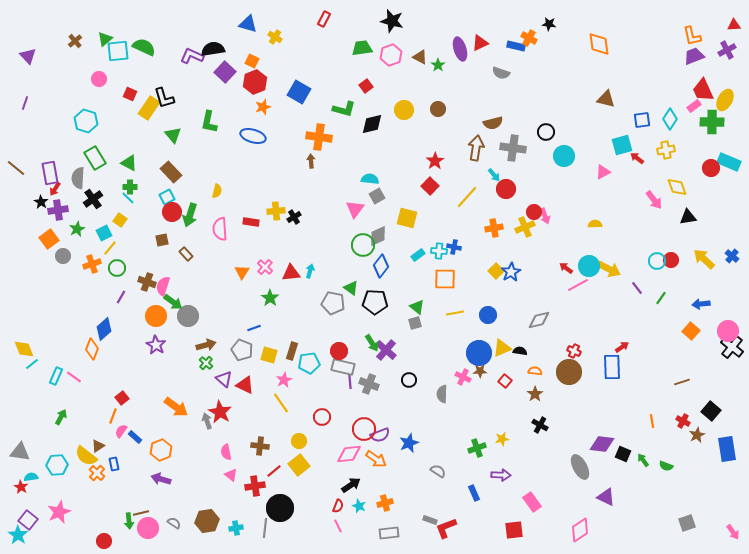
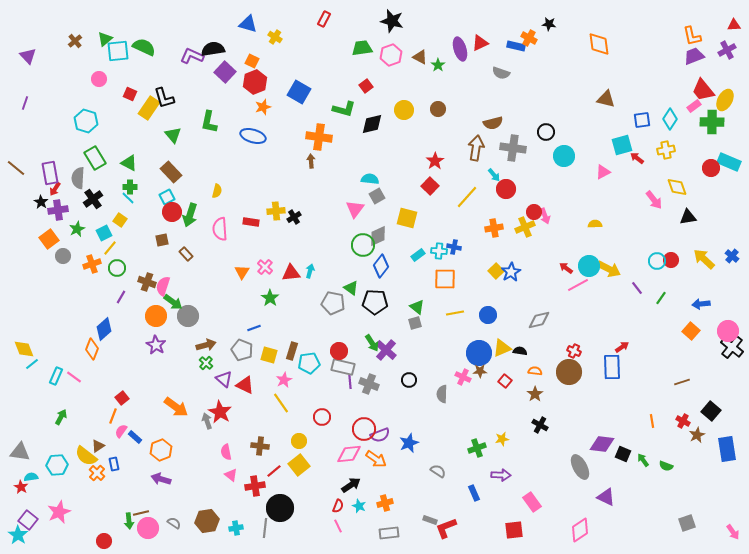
red trapezoid at (703, 90): rotated 15 degrees counterclockwise
